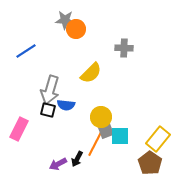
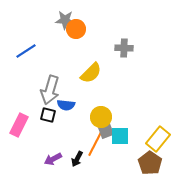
black square: moved 5 px down
pink rectangle: moved 4 px up
purple arrow: moved 5 px left, 5 px up
